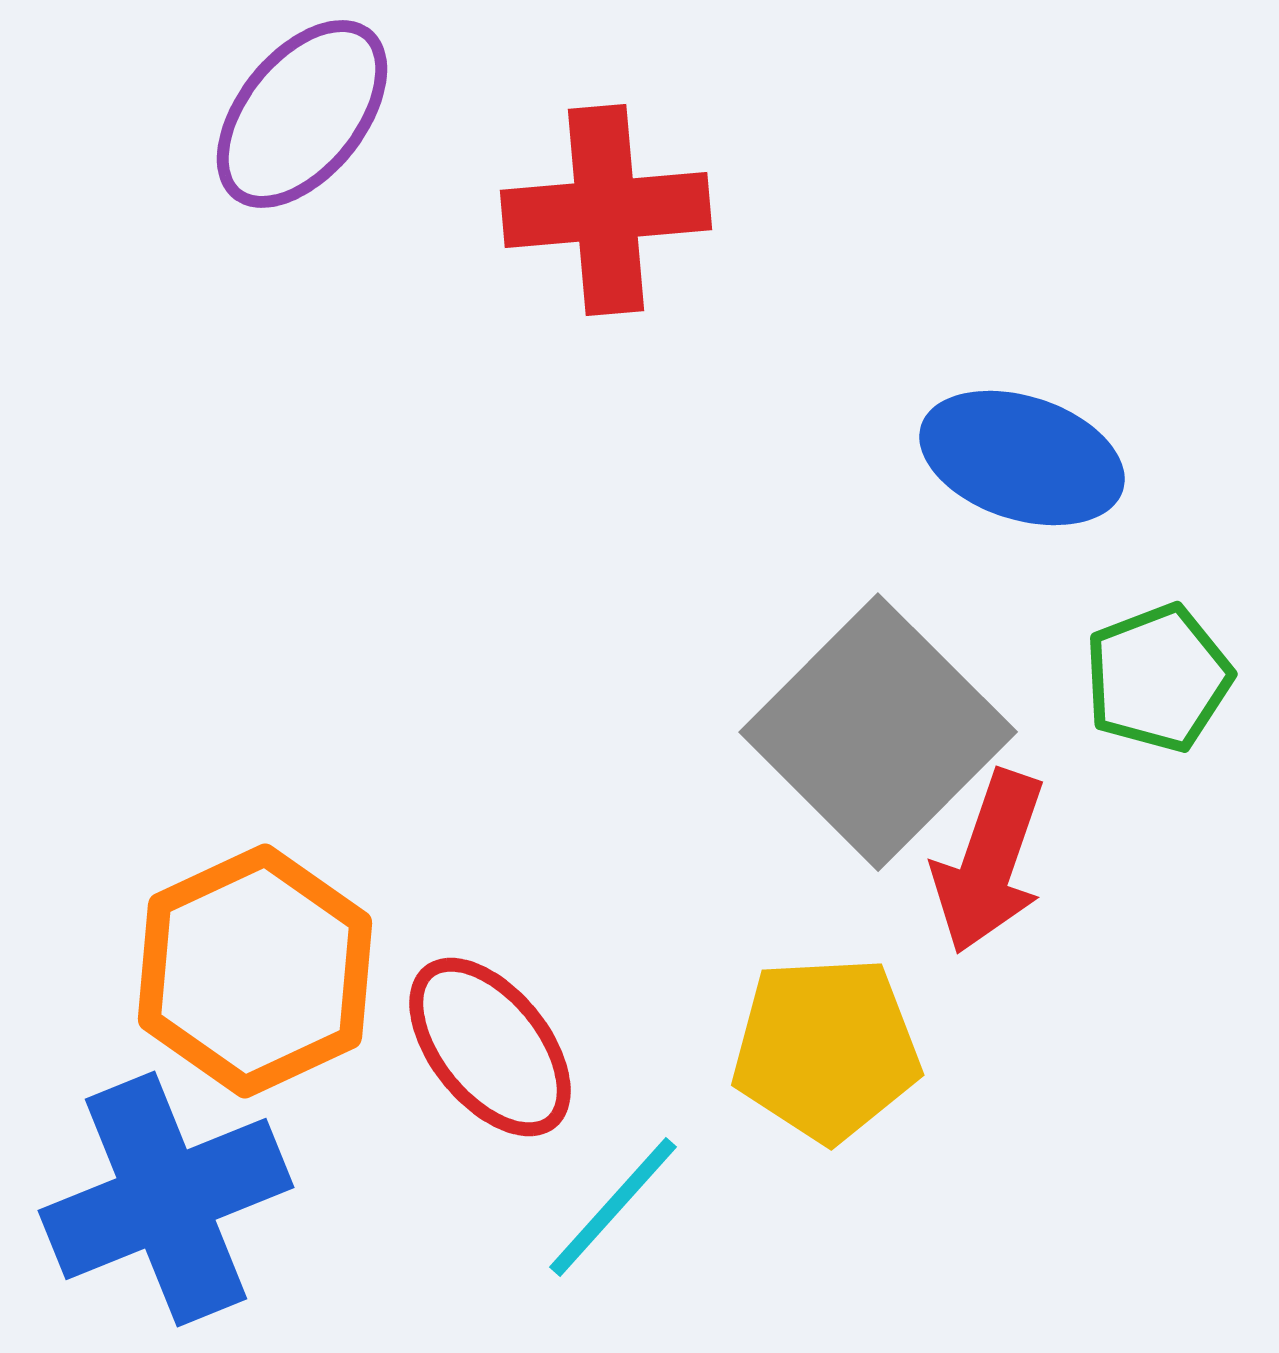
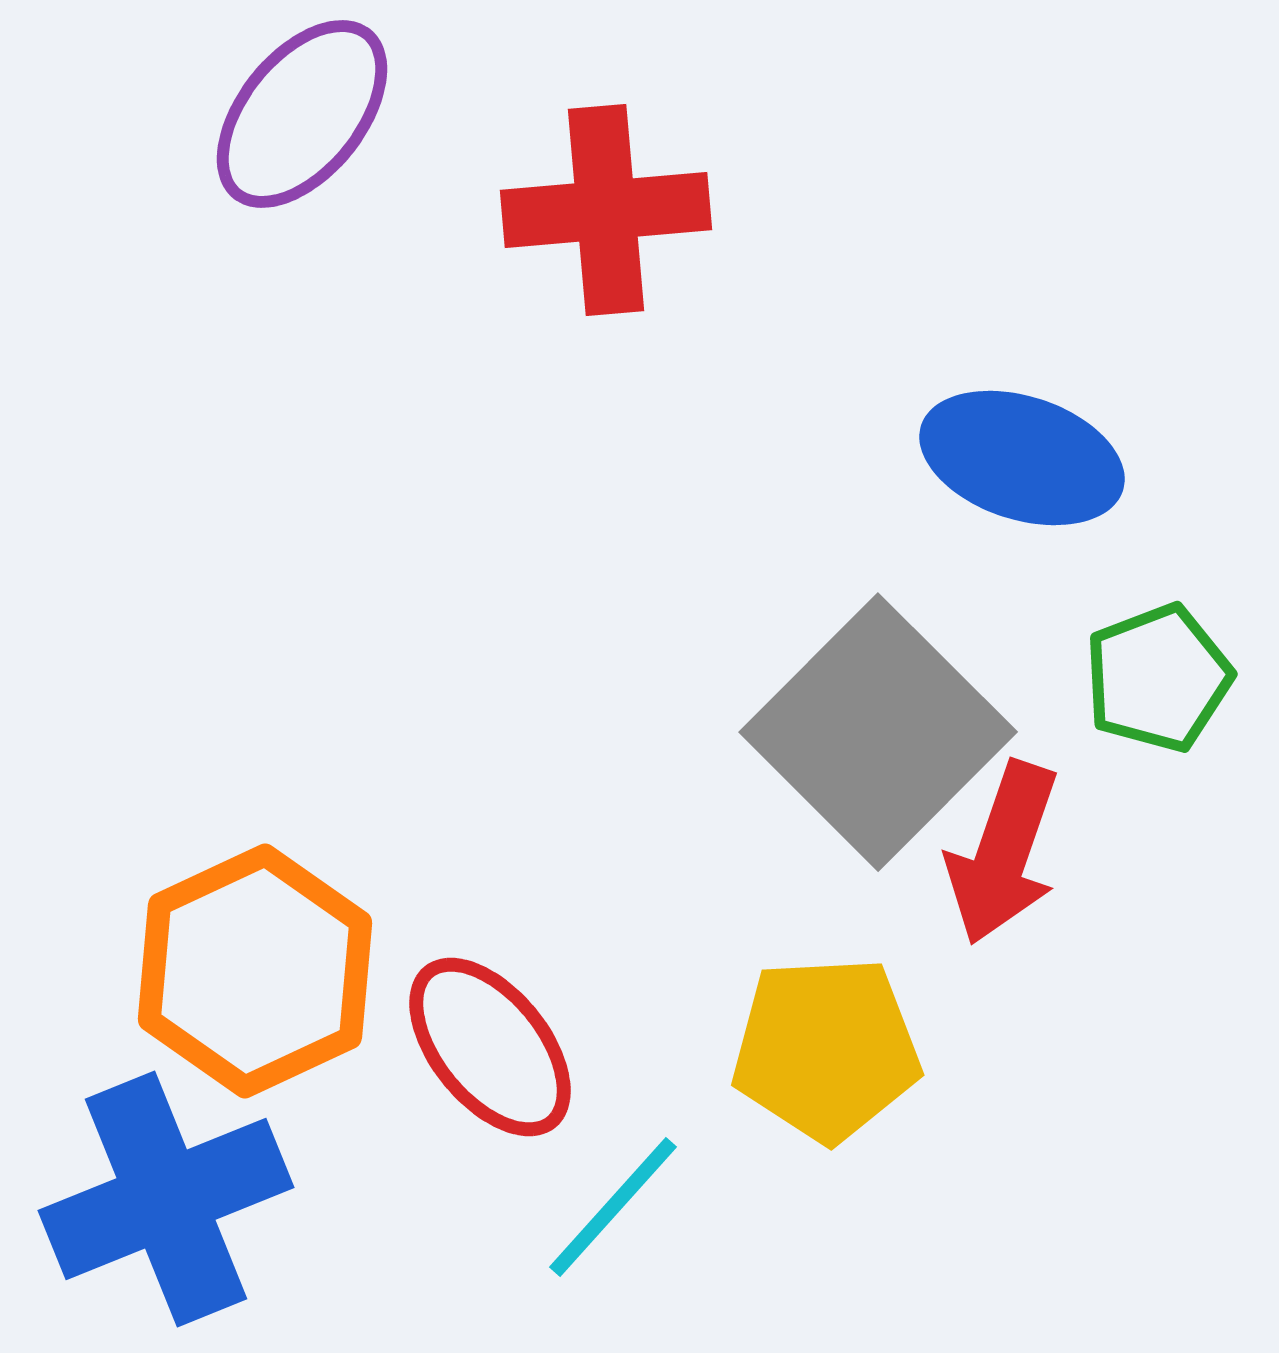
red arrow: moved 14 px right, 9 px up
